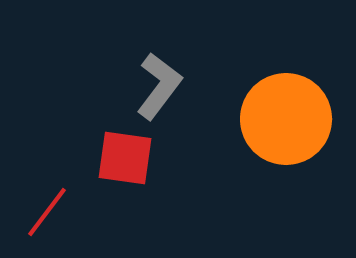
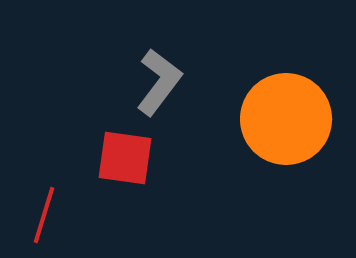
gray L-shape: moved 4 px up
red line: moved 3 px left, 3 px down; rotated 20 degrees counterclockwise
